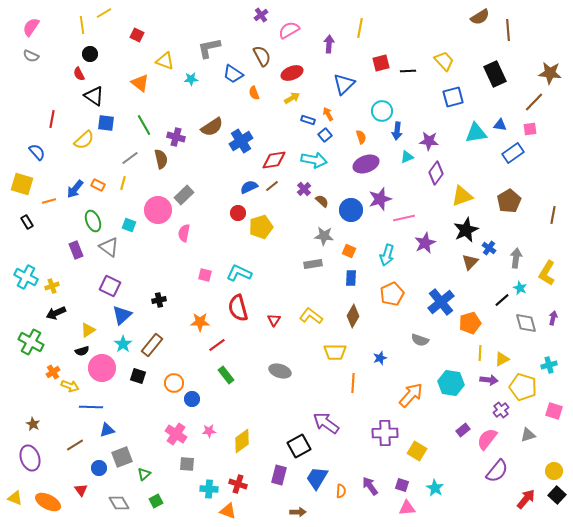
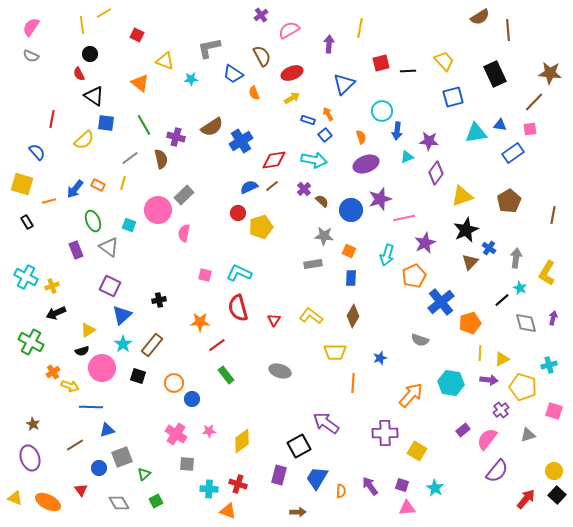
orange pentagon at (392, 294): moved 22 px right, 18 px up
